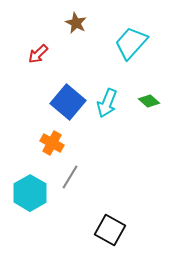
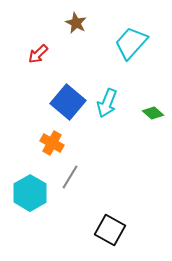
green diamond: moved 4 px right, 12 px down
